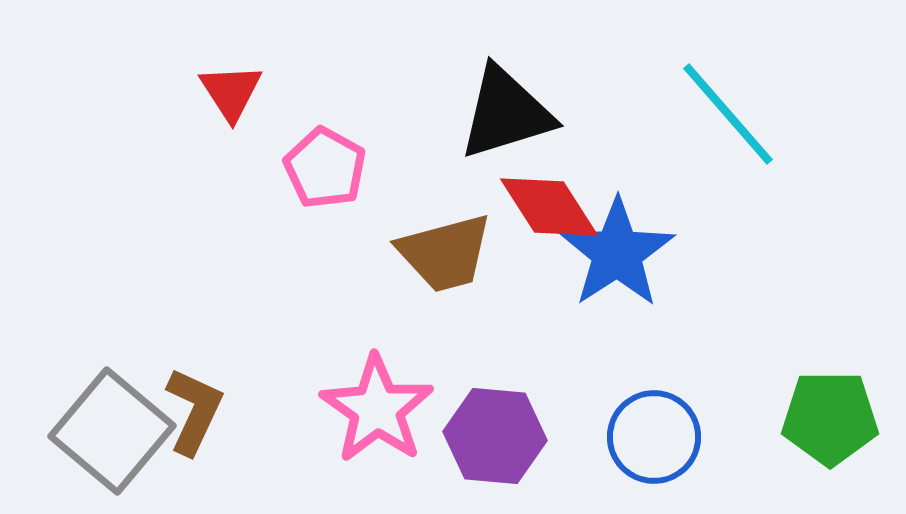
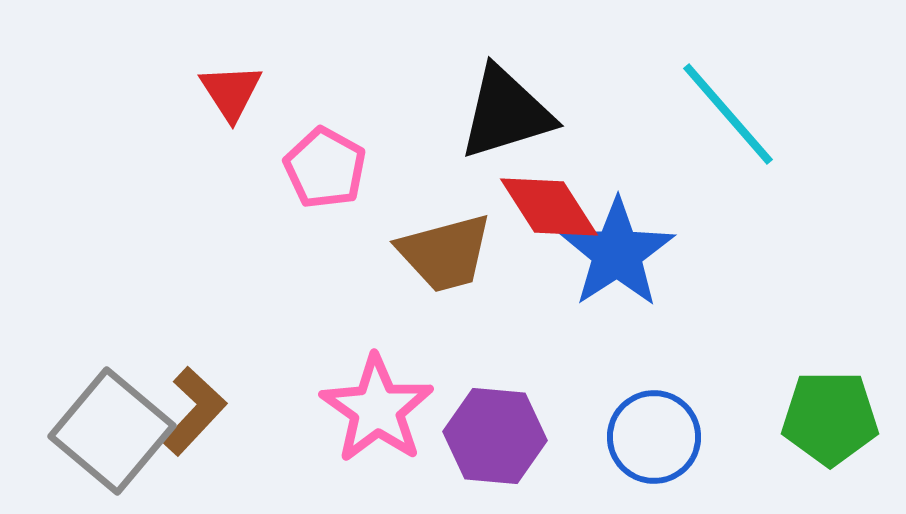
brown L-shape: rotated 18 degrees clockwise
